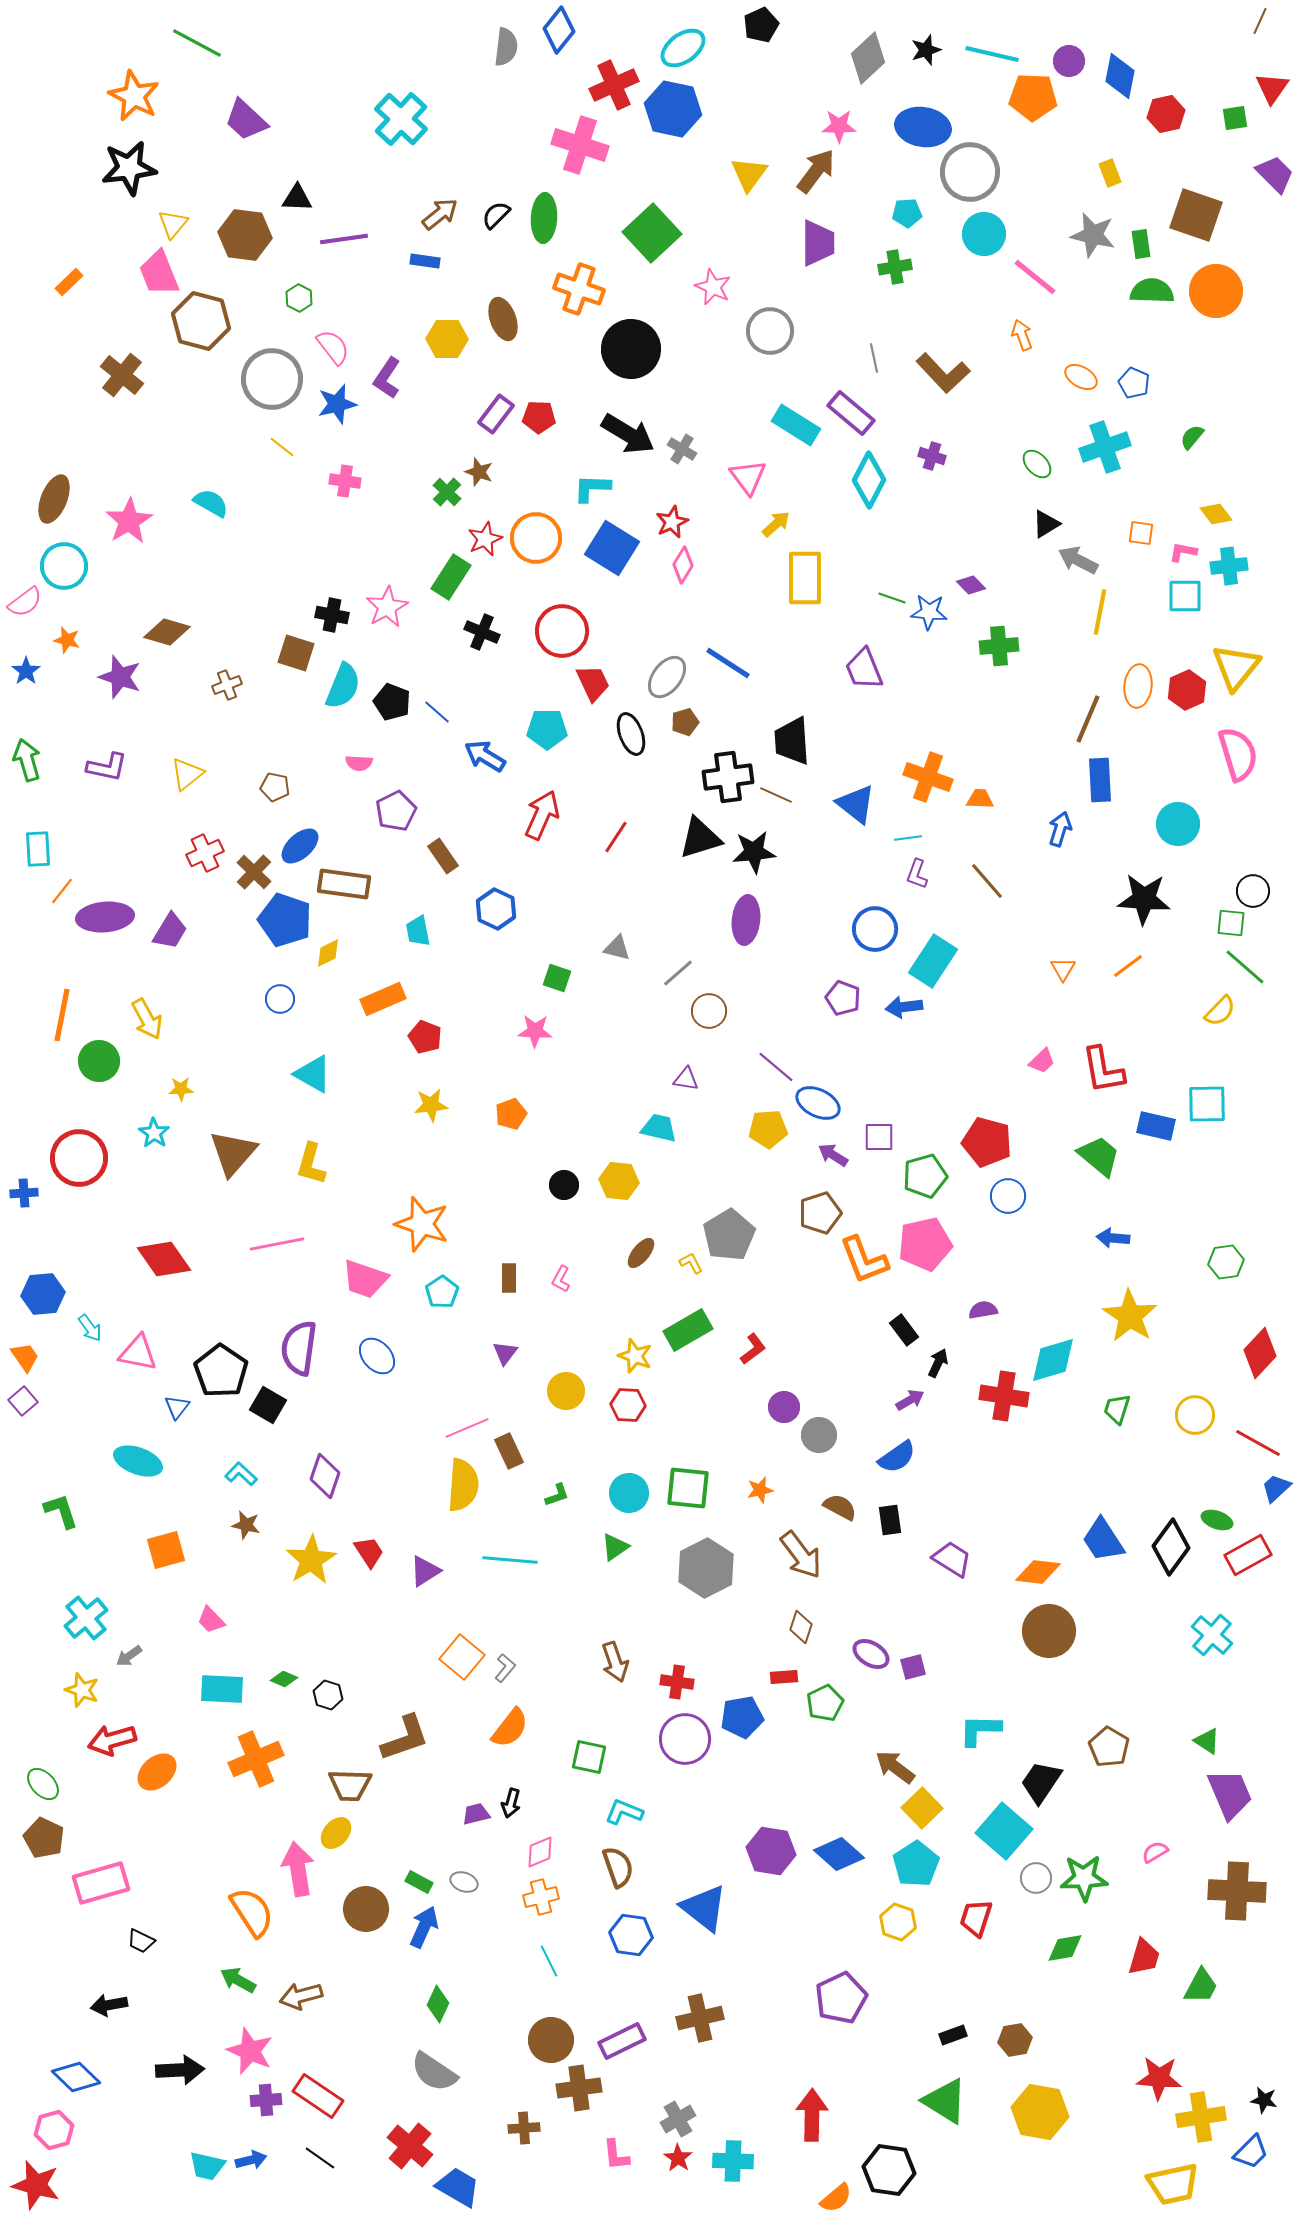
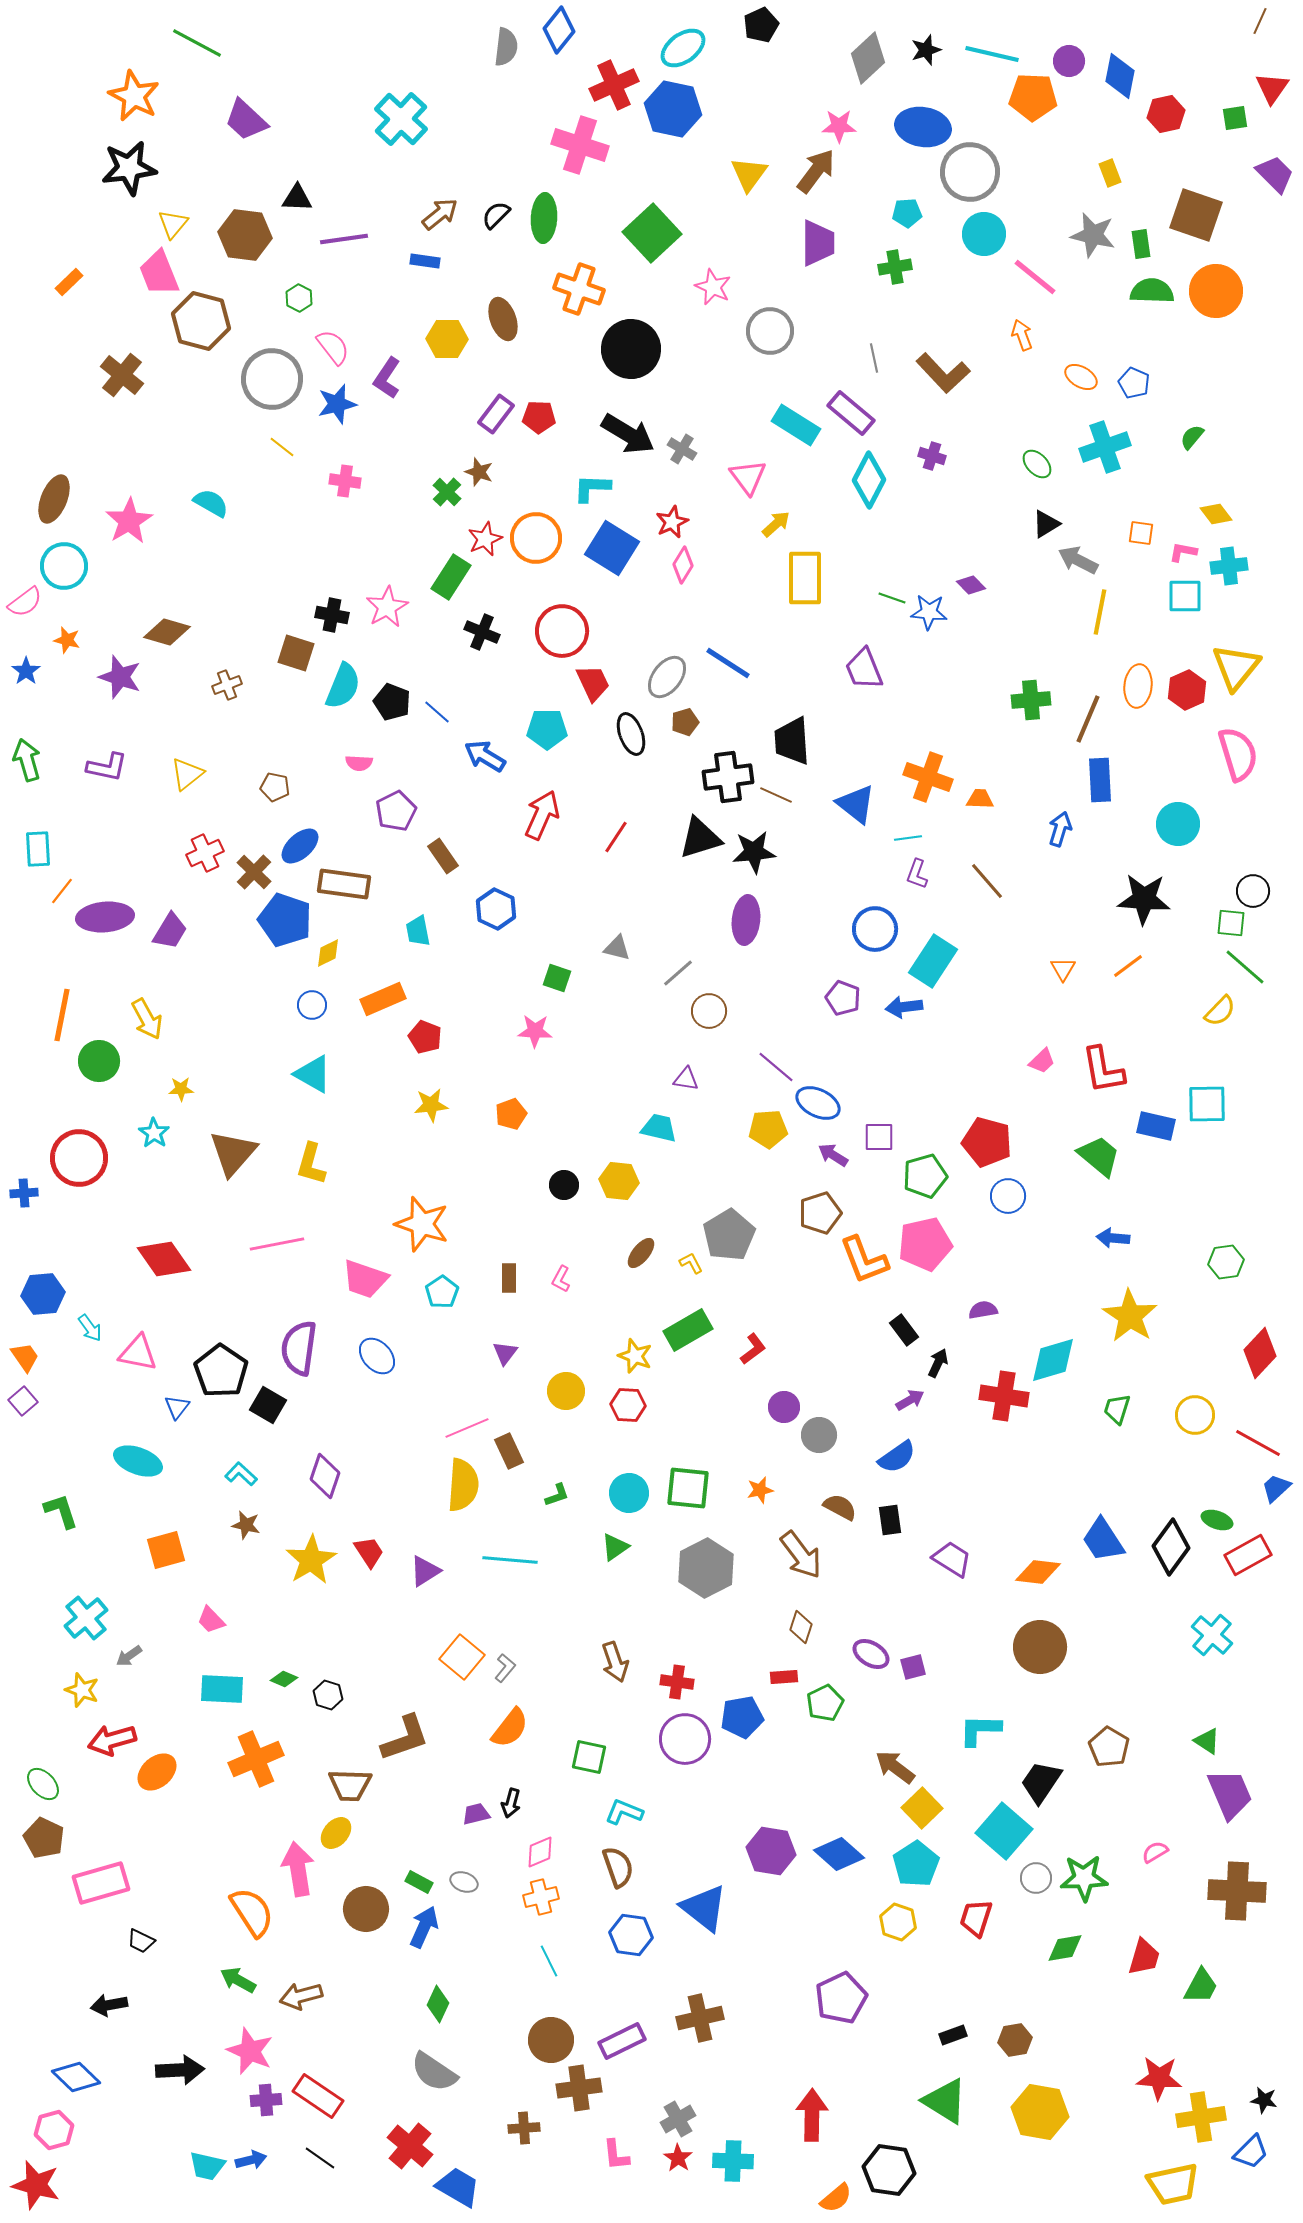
green cross at (999, 646): moved 32 px right, 54 px down
blue circle at (280, 999): moved 32 px right, 6 px down
brown circle at (1049, 1631): moved 9 px left, 16 px down
